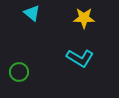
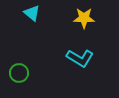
green circle: moved 1 px down
